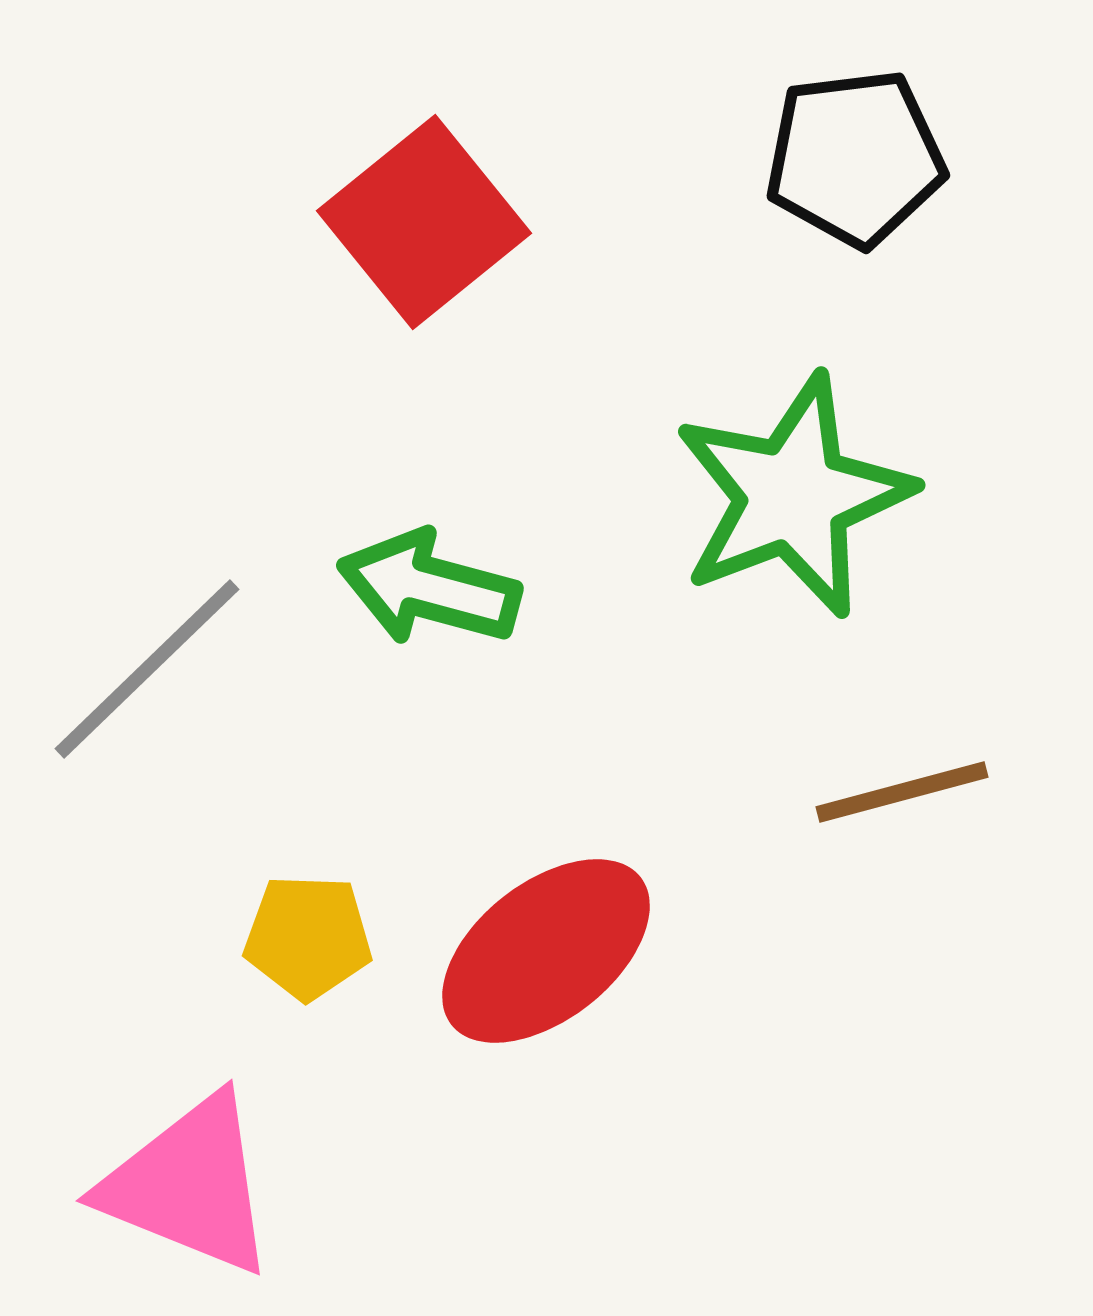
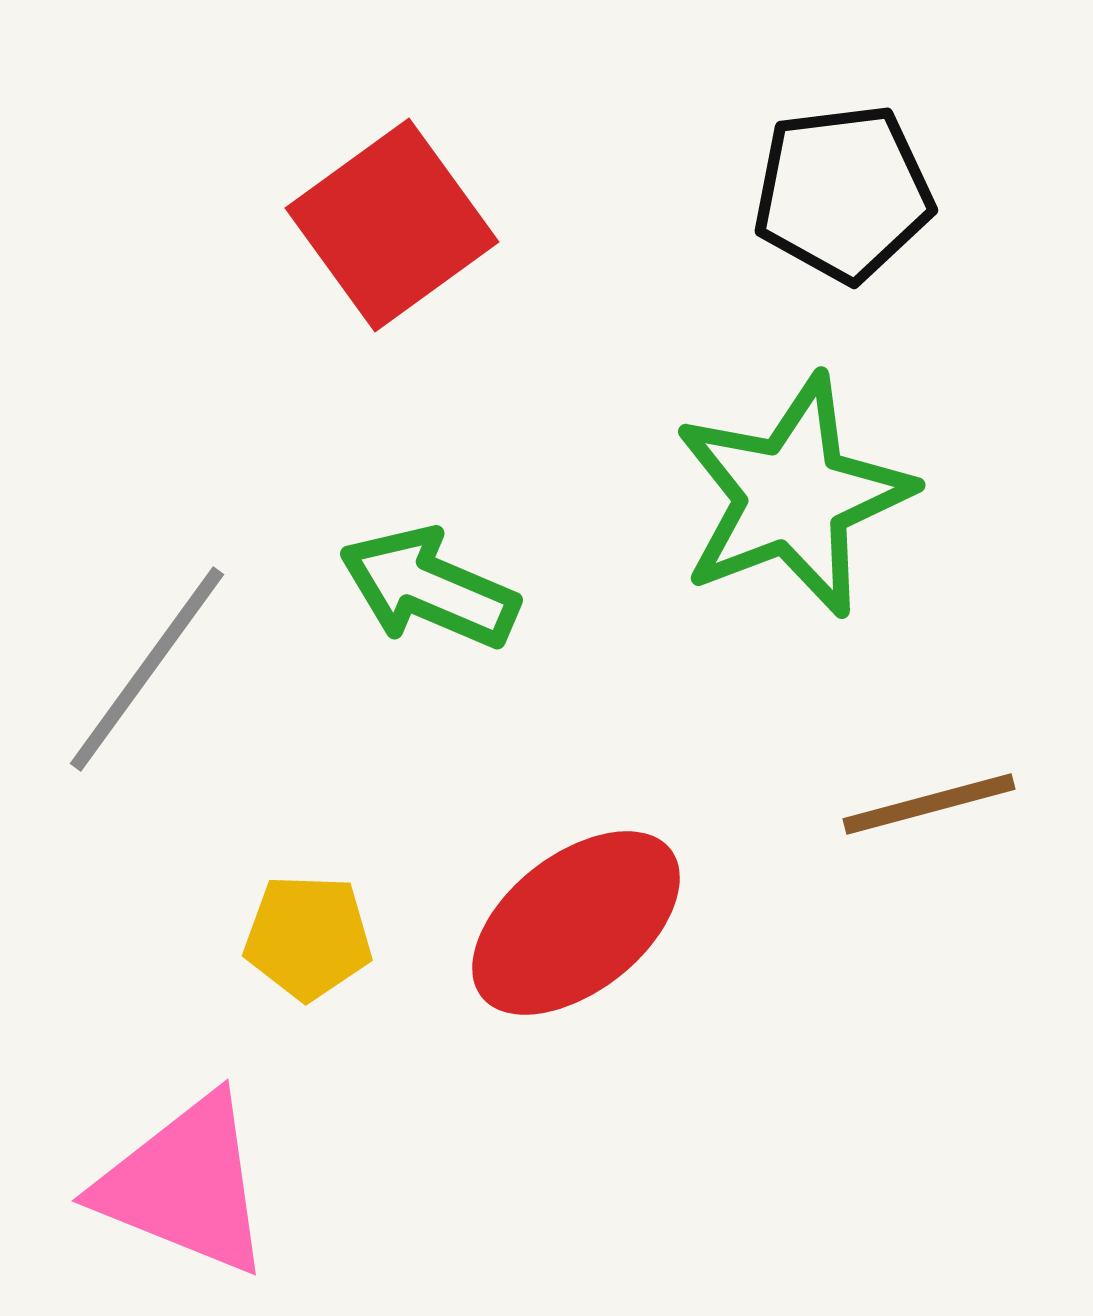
black pentagon: moved 12 px left, 35 px down
red square: moved 32 px left, 3 px down; rotated 3 degrees clockwise
green arrow: rotated 8 degrees clockwise
gray line: rotated 10 degrees counterclockwise
brown line: moved 27 px right, 12 px down
red ellipse: moved 30 px right, 28 px up
pink triangle: moved 4 px left
